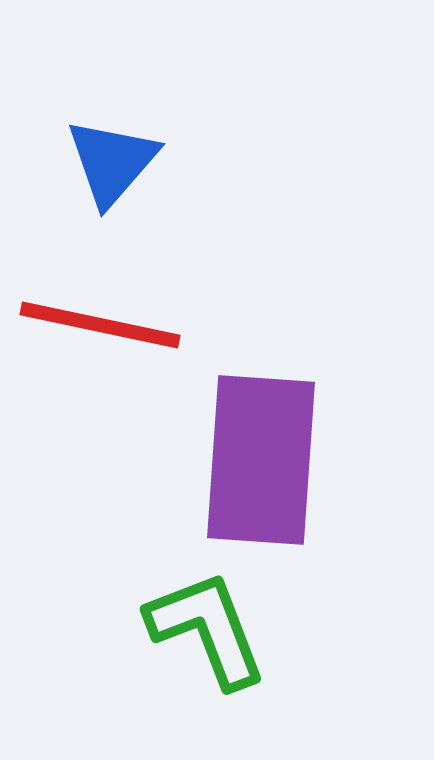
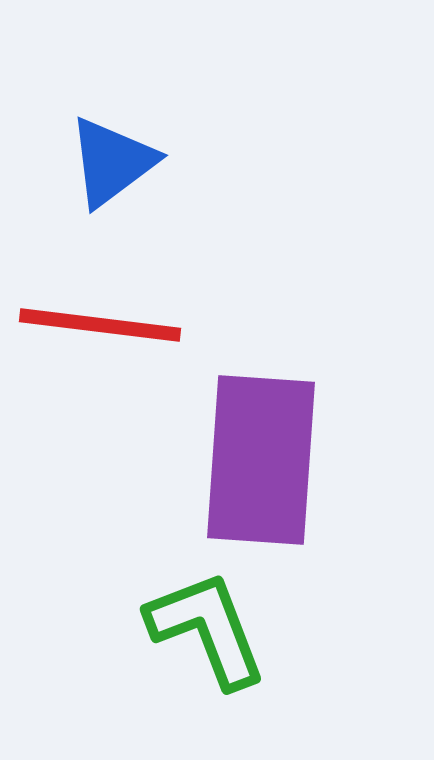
blue triangle: rotated 12 degrees clockwise
red line: rotated 5 degrees counterclockwise
